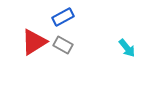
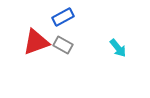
red triangle: moved 2 px right; rotated 12 degrees clockwise
cyan arrow: moved 9 px left
